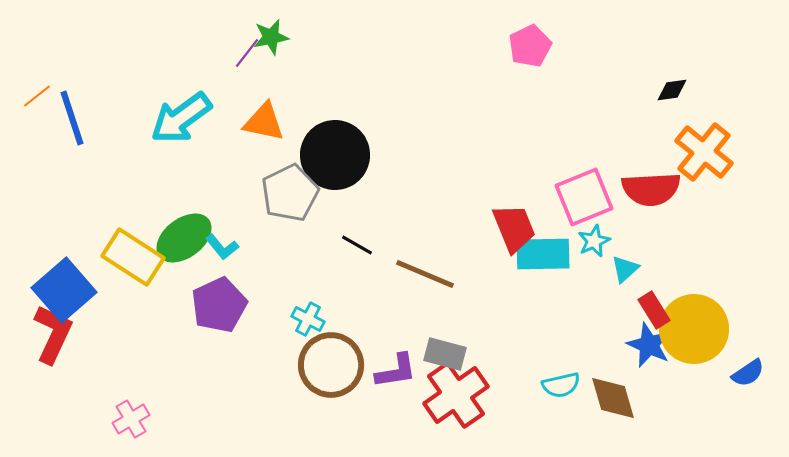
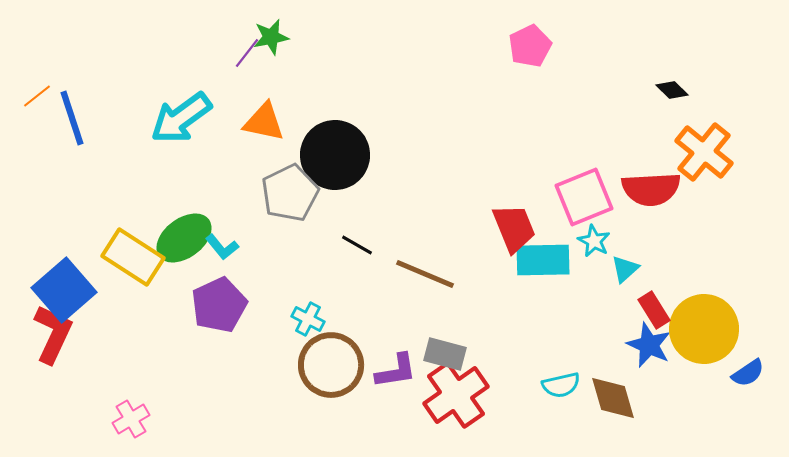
black diamond: rotated 52 degrees clockwise
cyan star: rotated 20 degrees counterclockwise
cyan rectangle: moved 6 px down
yellow circle: moved 10 px right
